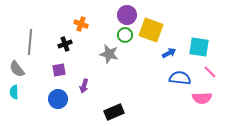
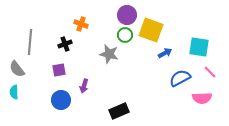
blue arrow: moved 4 px left
blue semicircle: rotated 35 degrees counterclockwise
blue circle: moved 3 px right, 1 px down
black rectangle: moved 5 px right, 1 px up
